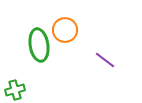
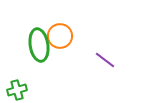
orange circle: moved 5 px left, 6 px down
green cross: moved 2 px right
